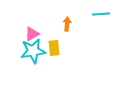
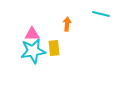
cyan line: rotated 18 degrees clockwise
pink triangle: rotated 28 degrees clockwise
